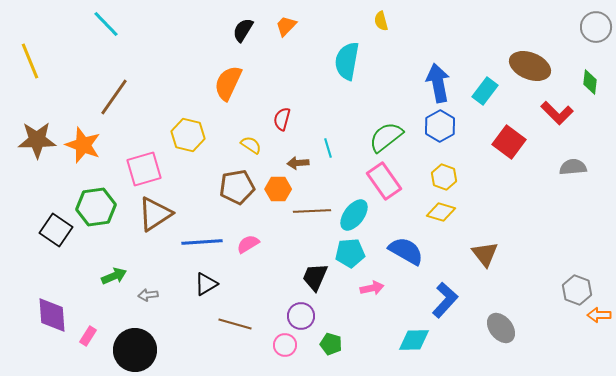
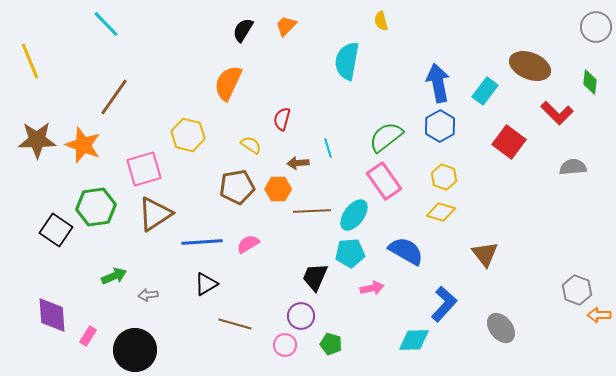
blue L-shape at (445, 300): moved 1 px left, 4 px down
